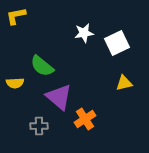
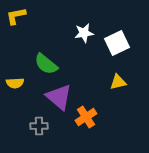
green semicircle: moved 4 px right, 2 px up
yellow triangle: moved 6 px left, 1 px up
orange cross: moved 1 px right, 2 px up
